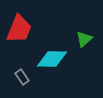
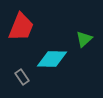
red trapezoid: moved 2 px right, 2 px up
